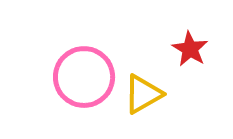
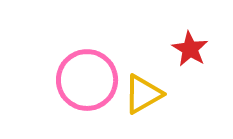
pink circle: moved 3 px right, 3 px down
